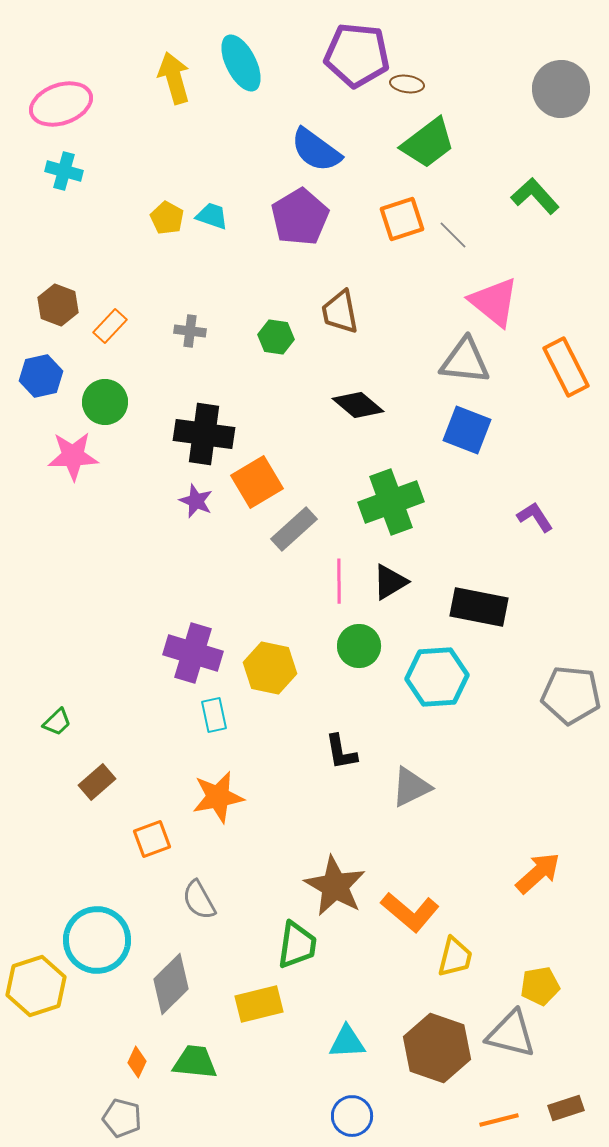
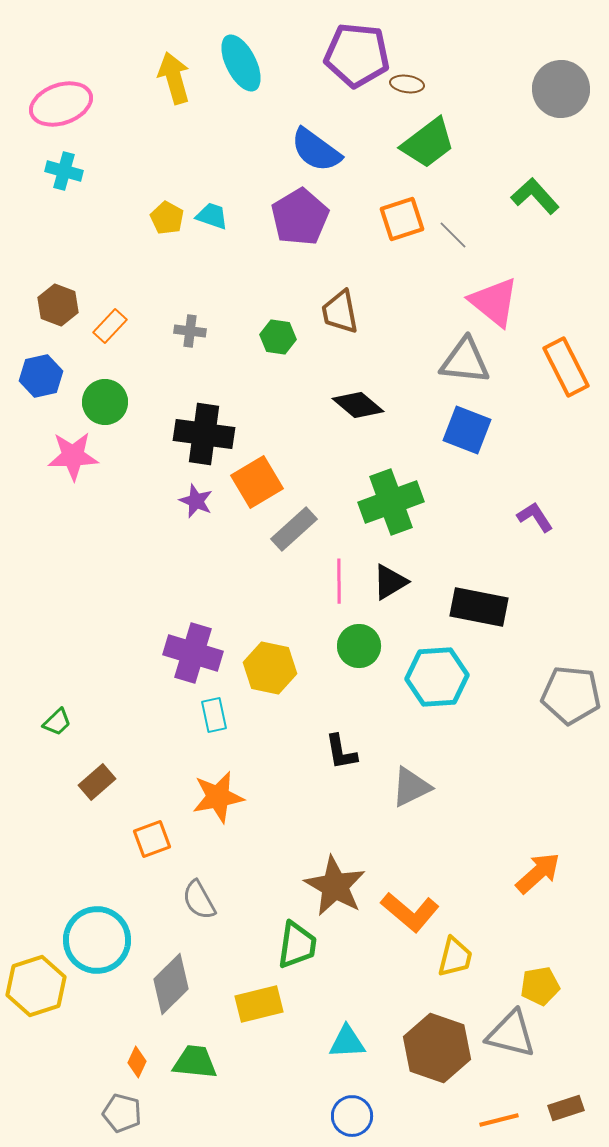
green hexagon at (276, 337): moved 2 px right
gray pentagon at (122, 1118): moved 5 px up
